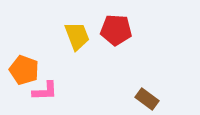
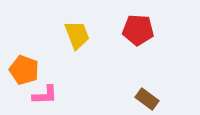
red pentagon: moved 22 px right
yellow trapezoid: moved 1 px up
pink L-shape: moved 4 px down
